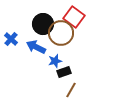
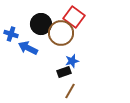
black circle: moved 2 px left
blue cross: moved 5 px up; rotated 24 degrees counterclockwise
blue arrow: moved 8 px left, 1 px down
blue star: moved 17 px right
brown line: moved 1 px left, 1 px down
